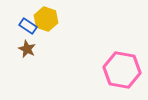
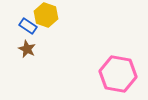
yellow hexagon: moved 4 px up
pink hexagon: moved 4 px left, 4 px down
